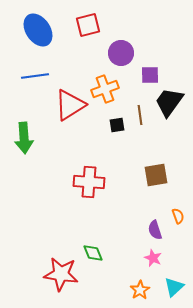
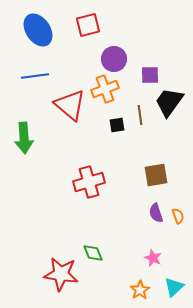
purple circle: moved 7 px left, 6 px down
red triangle: rotated 48 degrees counterclockwise
red cross: rotated 20 degrees counterclockwise
purple semicircle: moved 1 px right, 17 px up
